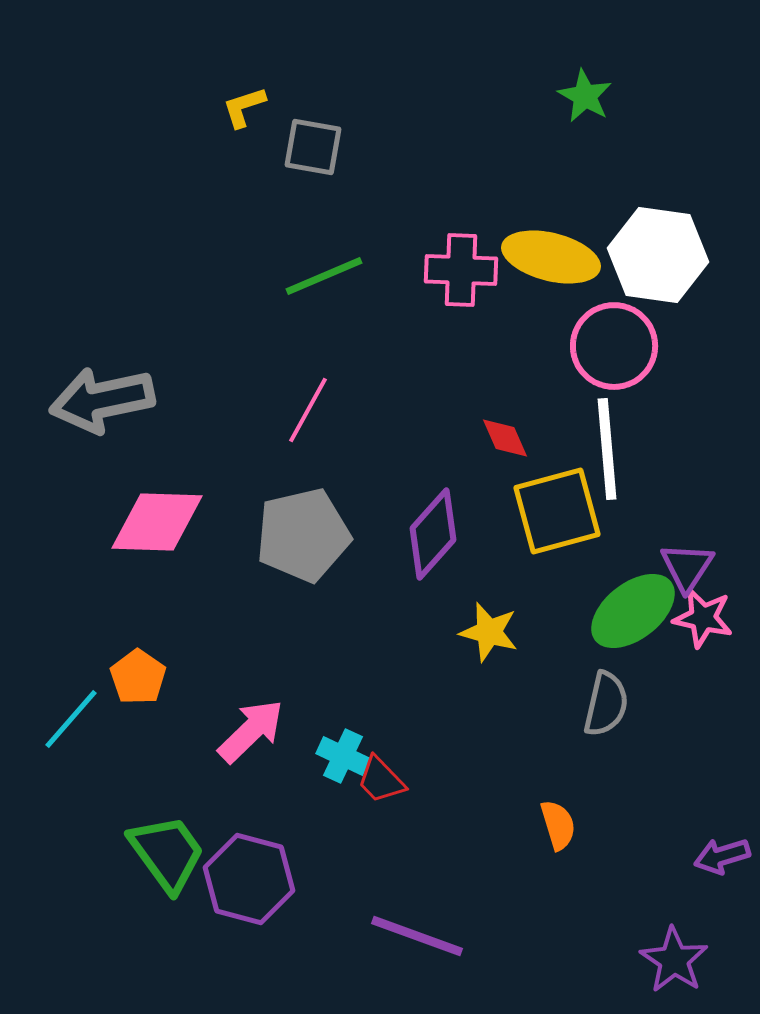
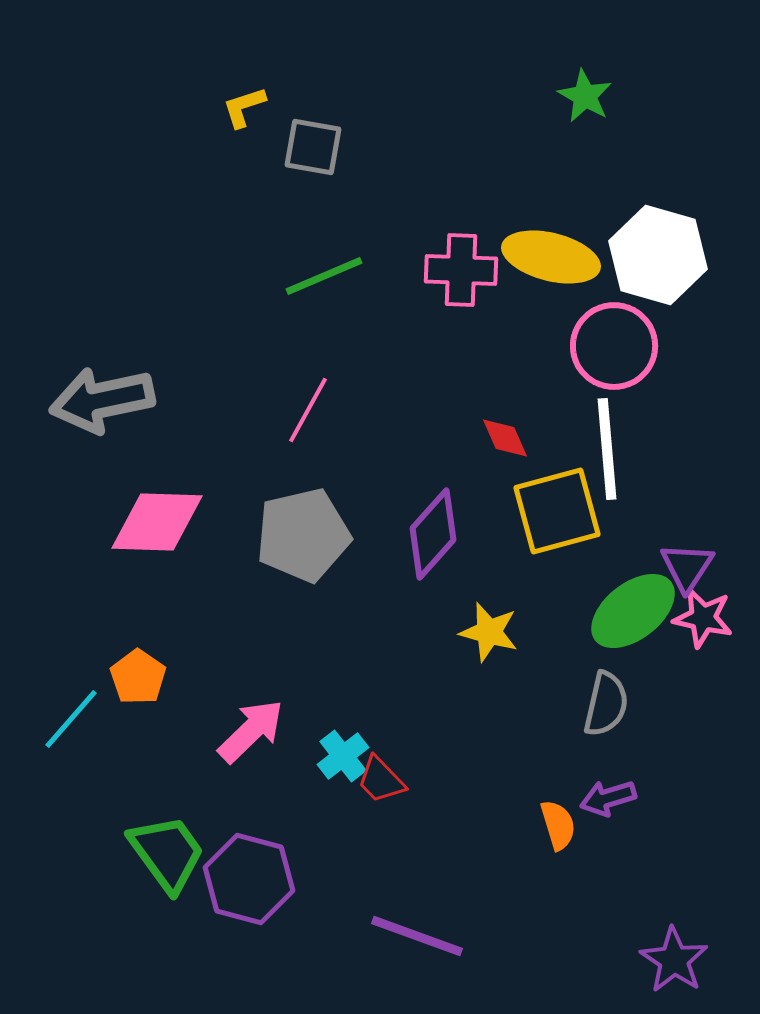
white hexagon: rotated 8 degrees clockwise
cyan cross: rotated 27 degrees clockwise
purple arrow: moved 114 px left, 58 px up
